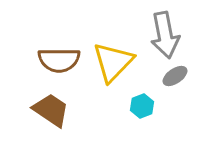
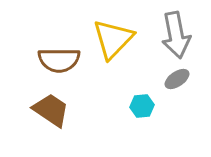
gray arrow: moved 11 px right
yellow triangle: moved 23 px up
gray ellipse: moved 2 px right, 3 px down
cyan hexagon: rotated 15 degrees clockwise
